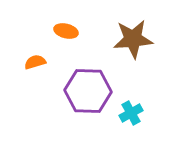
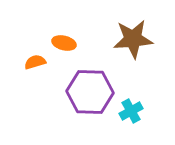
orange ellipse: moved 2 px left, 12 px down
purple hexagon: moved 2 px right, 1 px down
cyan cross: moved 2 px up
